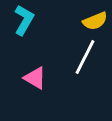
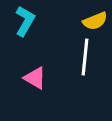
cyan L-shape: moved 1 px right, 1 px down
white line: rotated 21 degrees counterclockwise
